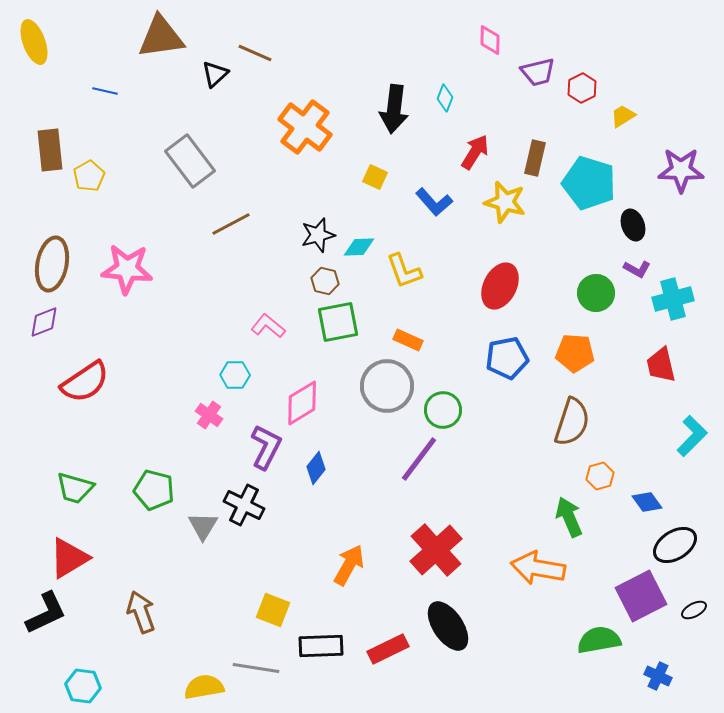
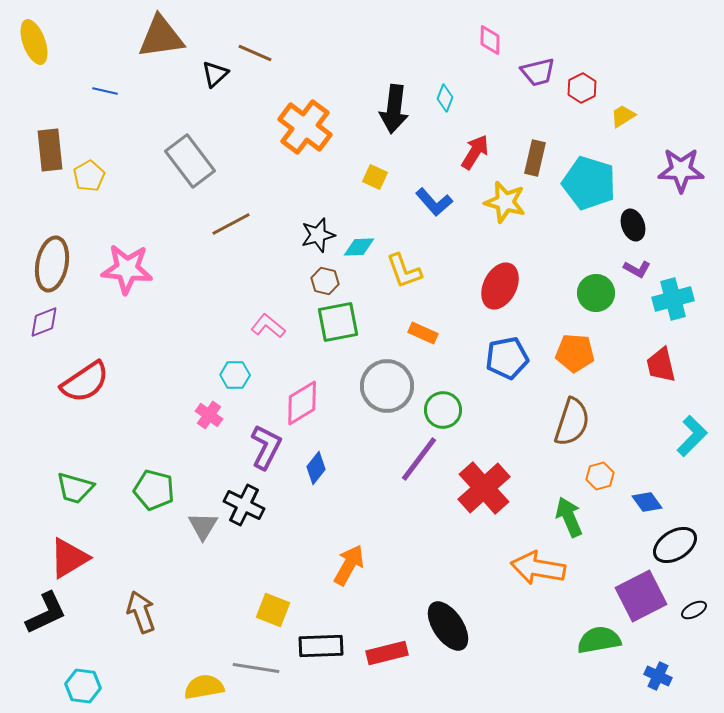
orange rectangle at (408, 340): moved 15 px right, 7 px up
red cross at (436, 550): moved 48 px right, 62 px up
red rectangle at (388, 649): moved 1 px left, 4 px down; rotated 12 degrees clockwise
